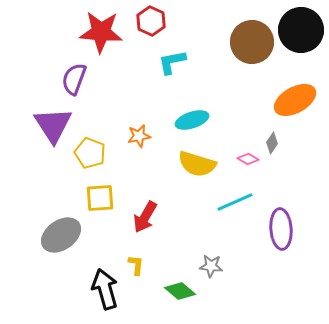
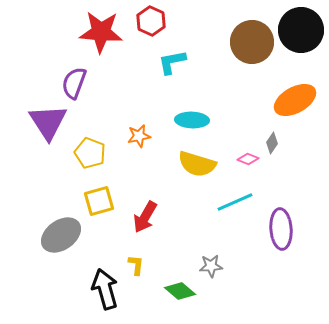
purple semicircle: moved 4 px down
cyan ellipse: rotated 20 degrees clockwise
purple triangle: moved 5 px left, 3 px up
pink diamond: rotated 10 degrees counterclockwise
yellow square: moved 1 px left, 3 px down; rotated 12 degrees counterclockwise
gray star: rotated 10 degrees counterclockwise
